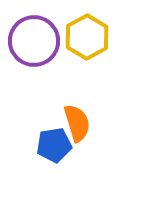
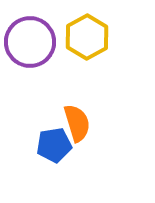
purple circle: moved 4 px left, 1 px down
